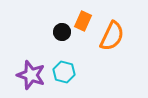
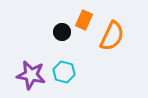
orange rectangle: moved 1 px right, 1 px up
purple star: rotated 8 degrees counterclockwise
